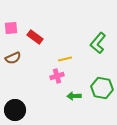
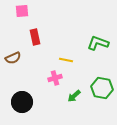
pink square: moved 11 px right, 17 px up
red rectangle: rotated 42 degrees clockwise
green L-shape: rotated 70 degrees clockwise
yellow line: moved 1 px right, 1 px down; rotated 24 degrees clockwise
pink cross: moved 2 px left, 2 px down
green arrow: rotated 40 degrees counterclockwise
black circle: moved 7 px right, 8 px up
